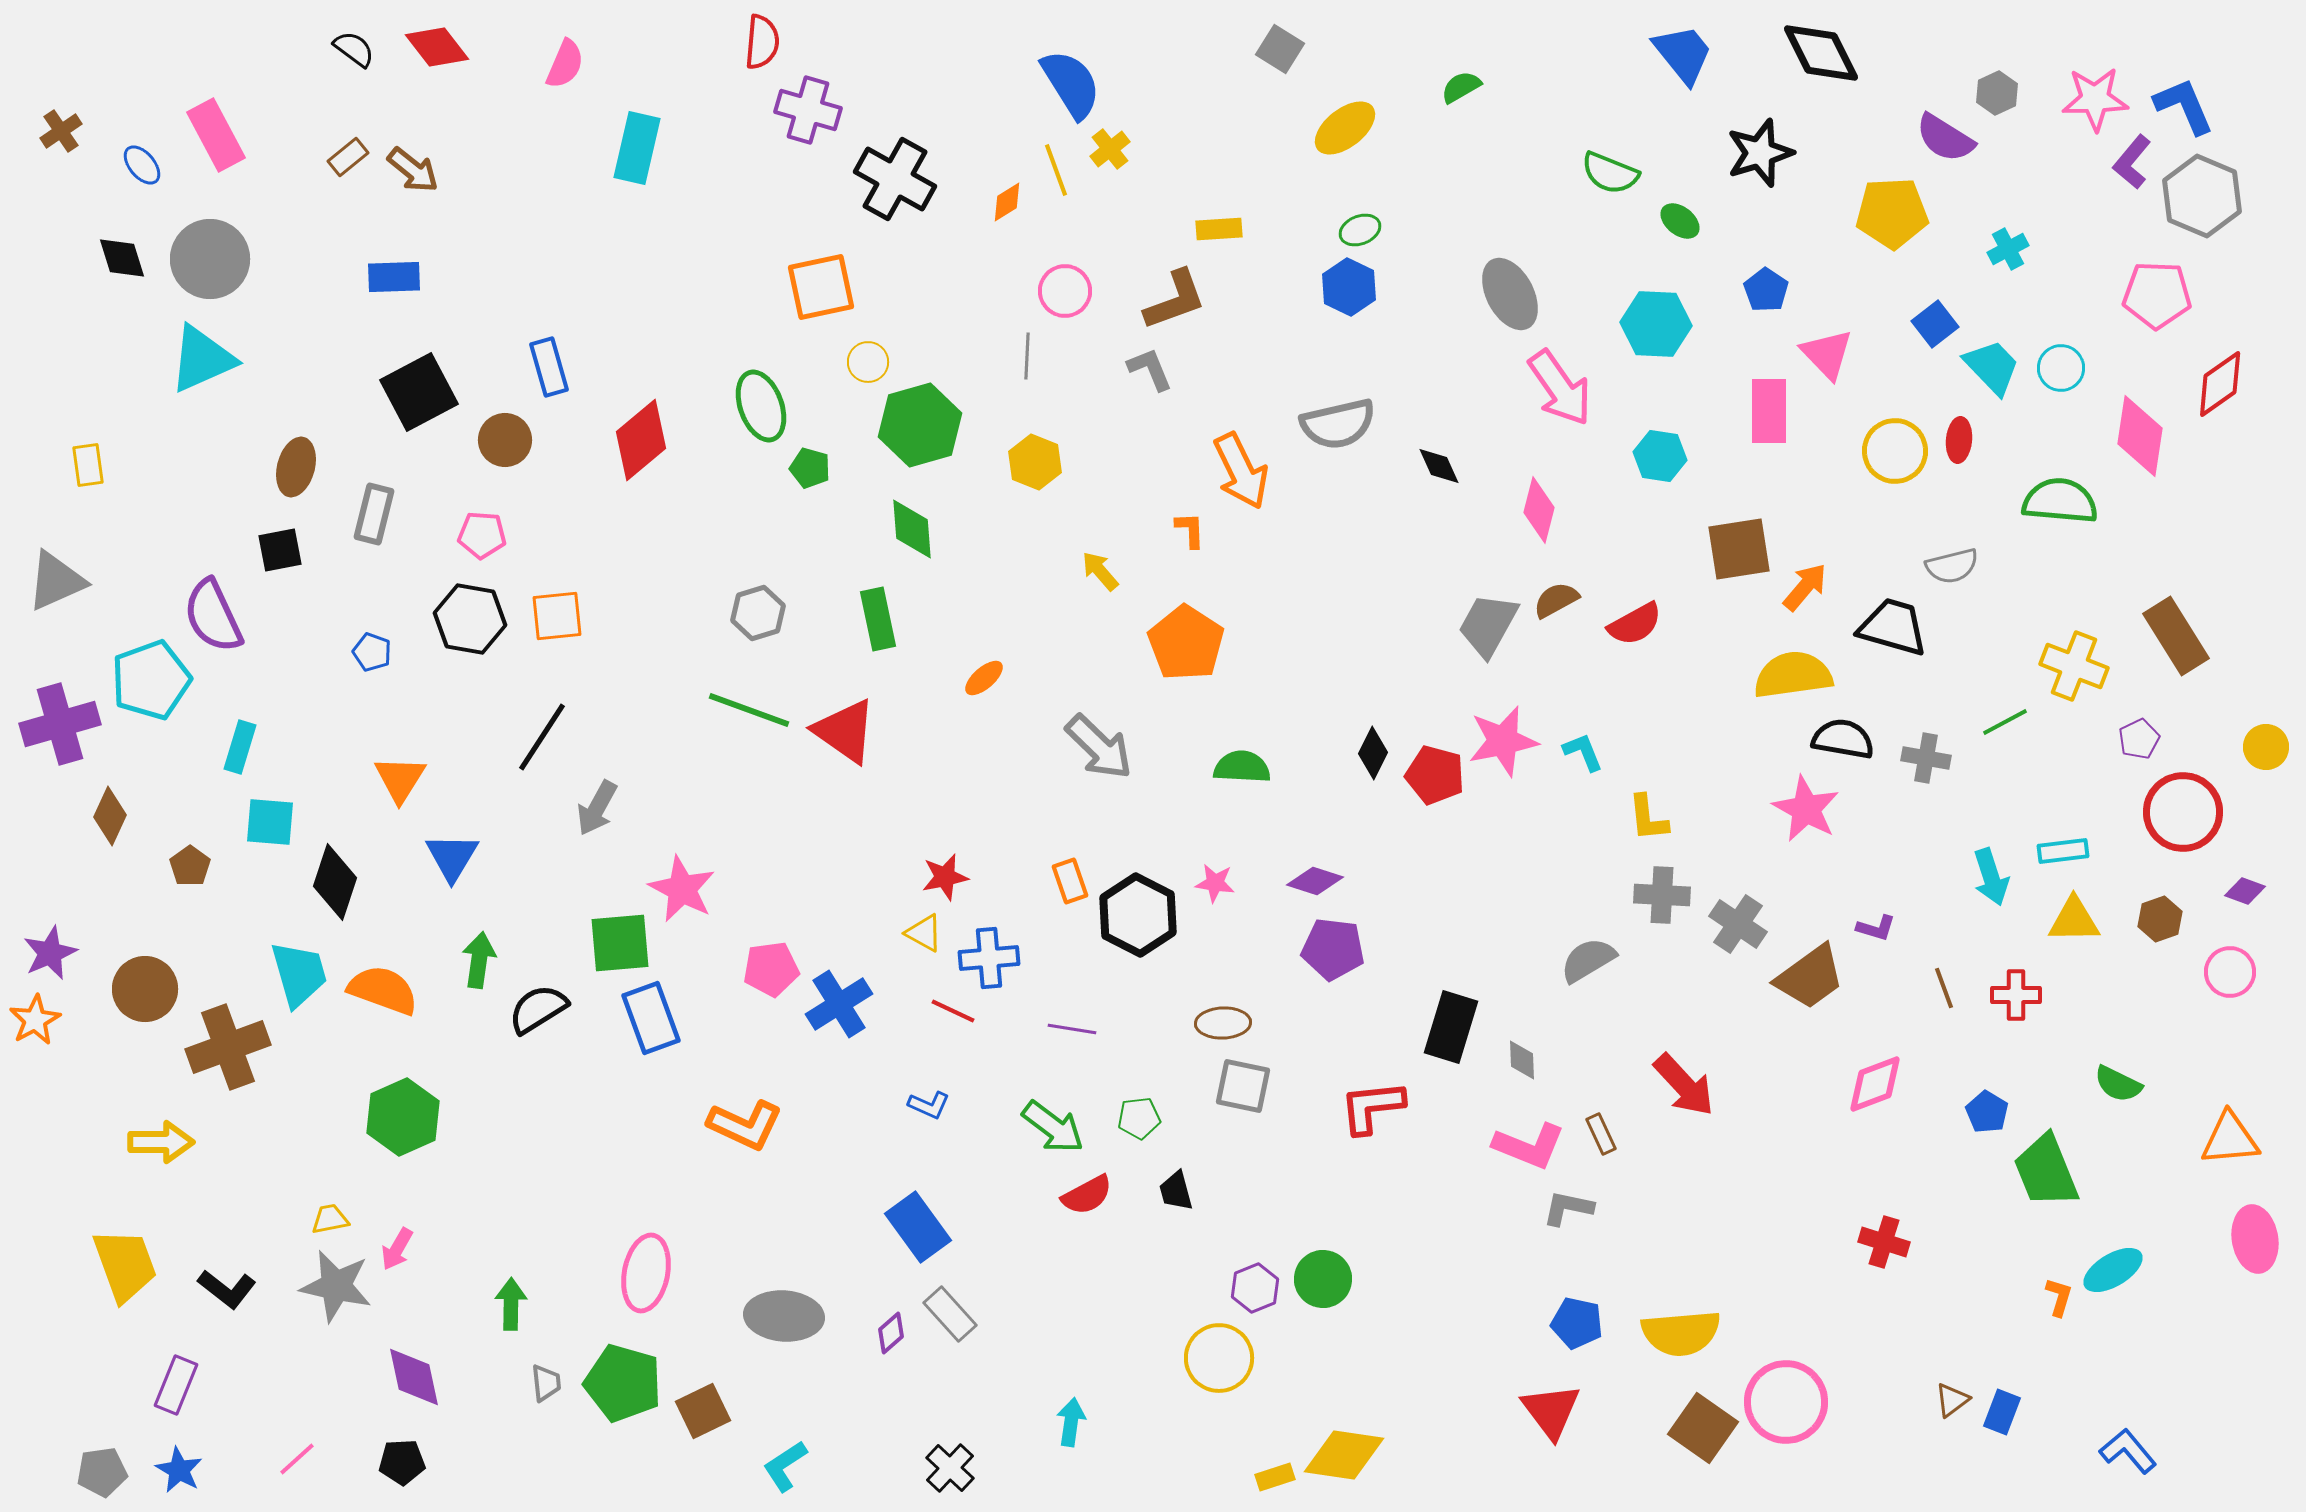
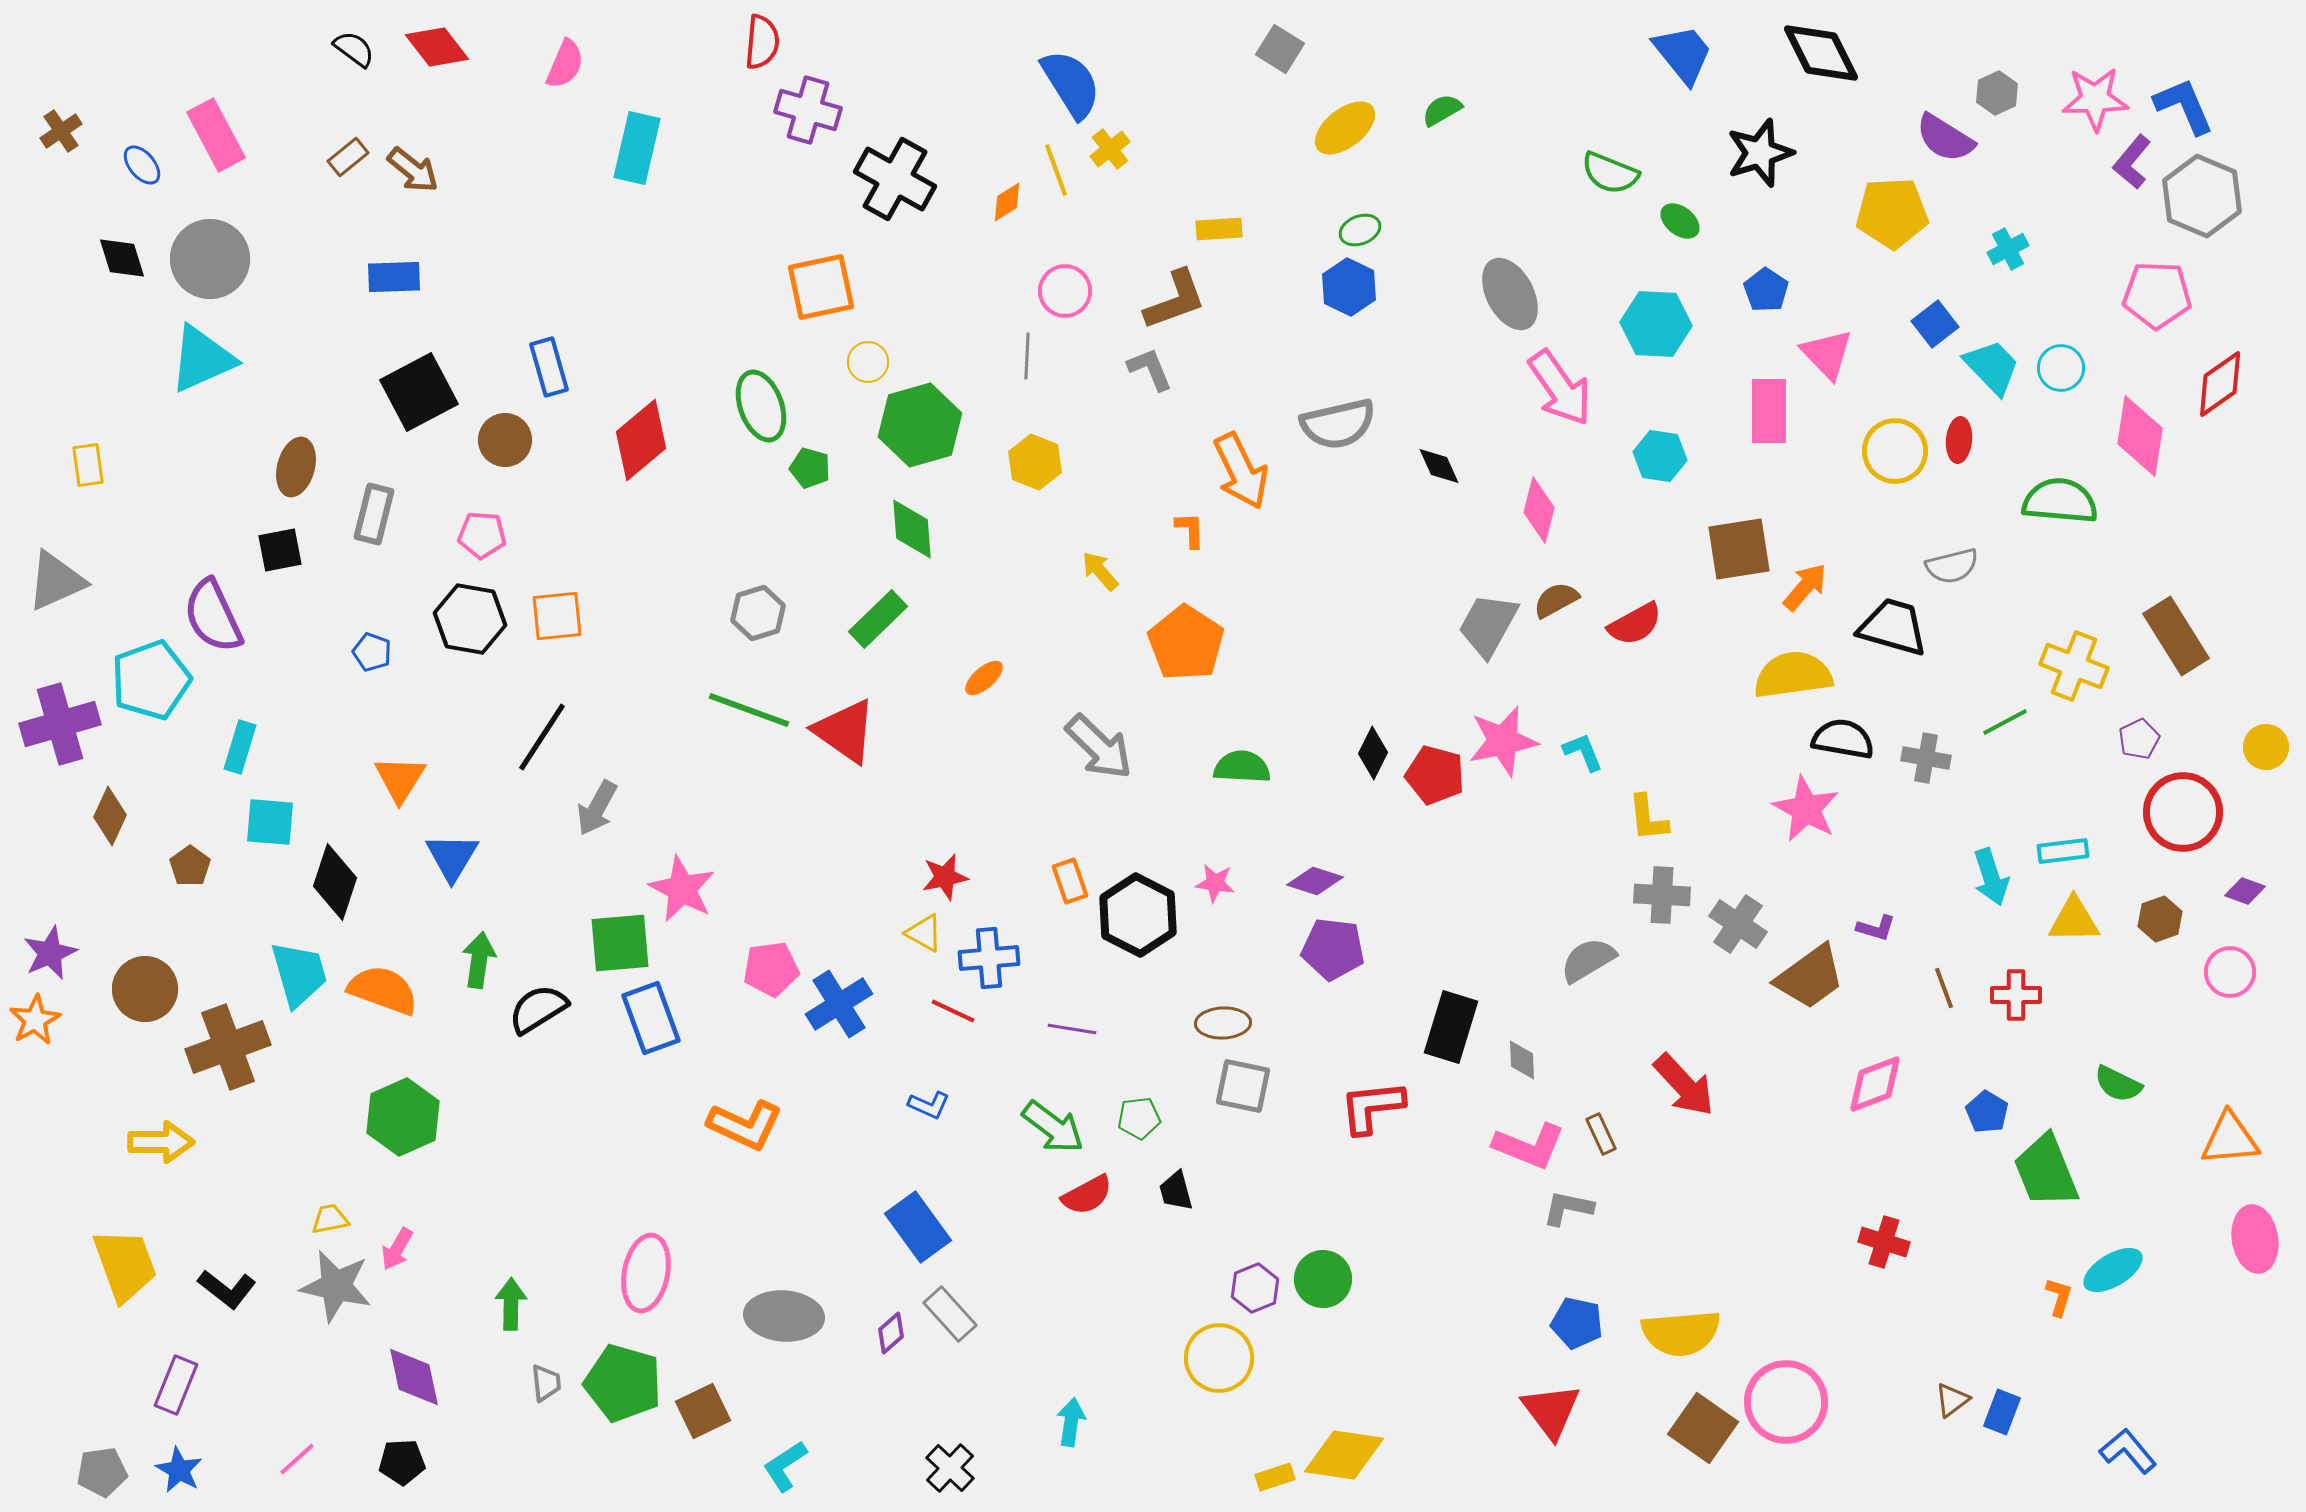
green semicircle at (1461, 87): moved 19 px left, 23 px down
green rectangle at (878, 619): rotated 58 degrees clockwise
